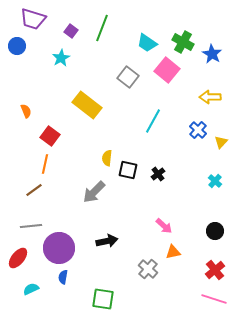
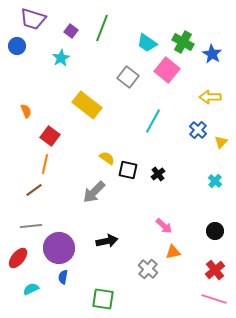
yellow semicircle: rotated 119 degrees clockwise
